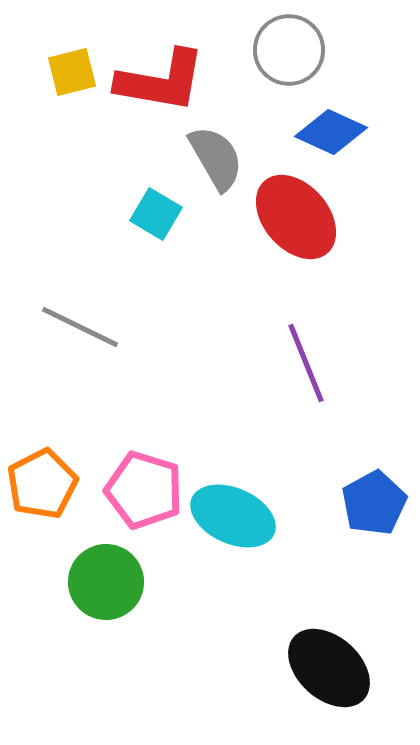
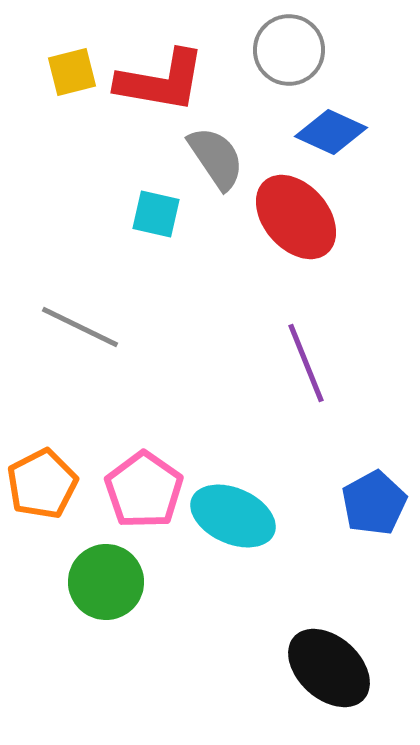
gray semicircle: rotated 4 degrees counterclockwise
cyan square: rotated 18 degrees counterclockwise
pink pentagon: rotated 18 degrees clockwise
